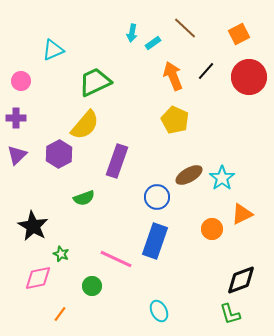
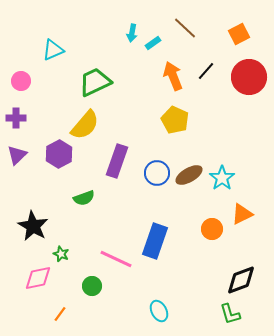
blue circle: moved 24 px up
